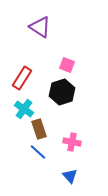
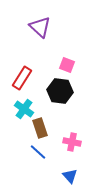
purple triangle: rotated 10 degrees clockwise
black hexagon: moved 2 px left, 1 px up; rotated 25 degrees clockwise
brown rectangle: moved 1 px right, 1 px up
